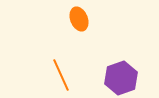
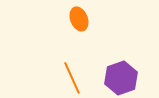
orange line: moved 11 px right, 3 px down
